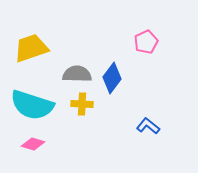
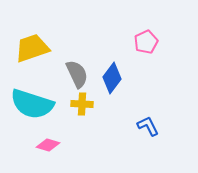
yellow trapezoid: moved 1 px right
gray semicircle: rotated 64 degrees clockwise
cyan semicircle: moved 1 px up
blue L-shape: rotated 25 degrees clockwise
pink diamond: moved 15 px right, 1 px down
